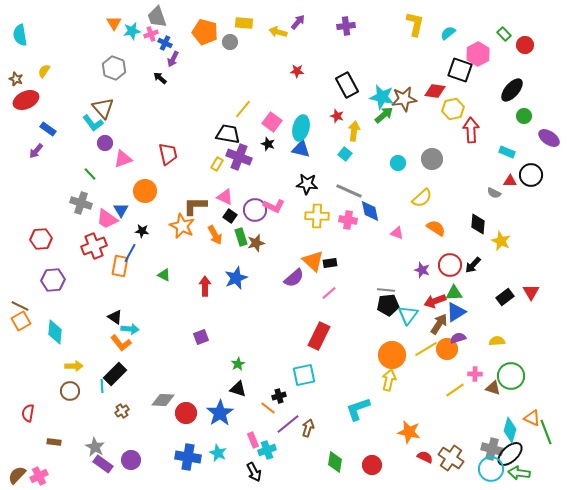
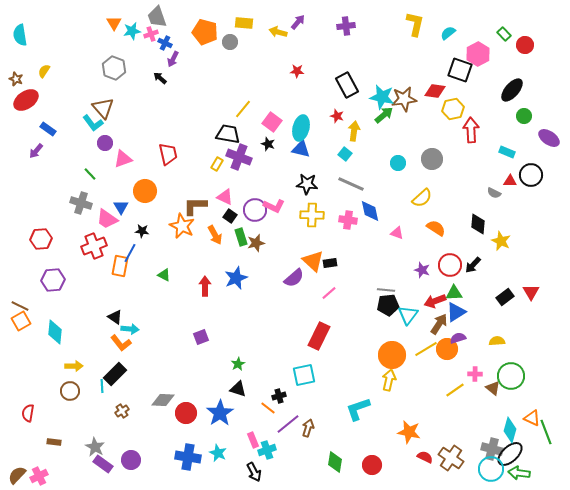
red ellipse at (26, 100): rotated 10 degrees counterclockwise
gray line at (349, 191): moved 2 px right, 7 px up
blue triangle at (121, 210): moved 3 px up
yellow cross at (317, 216): moved 5 px left, 1 px up
brown triangle at (493, 388): rotated 21 degrees clockwise
